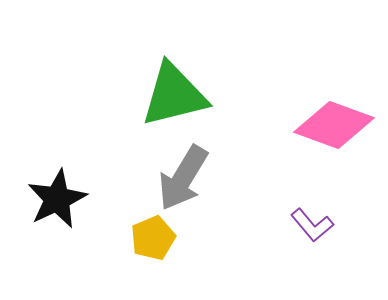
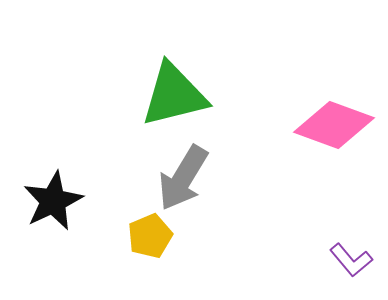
black star: moved 4 px left, 2 px down
purple L-shape: moved 39 px right, 35 px down
yellow pentagon: moved 3 px left, 2 px up
